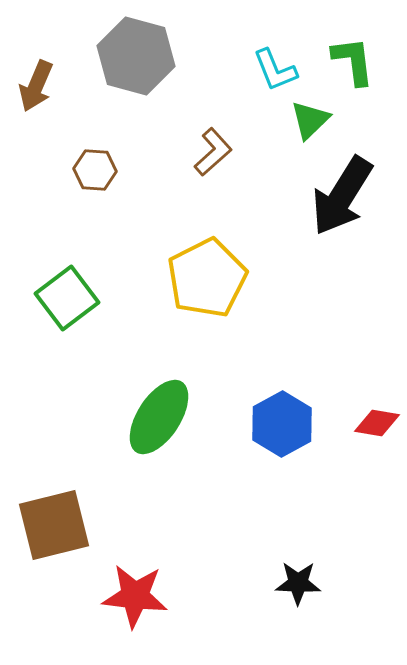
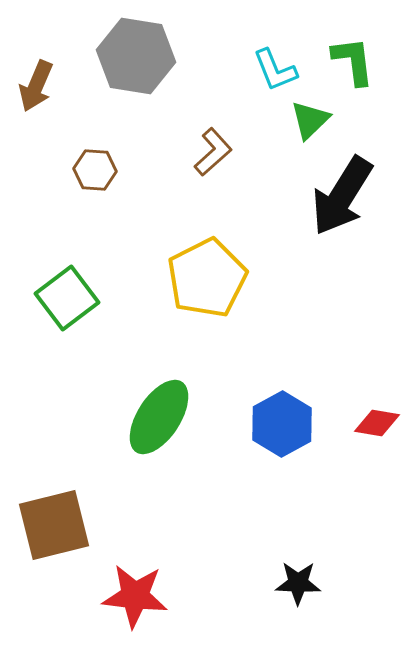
gray hexagon: rotated 6 degrees counterclockwise
